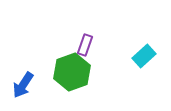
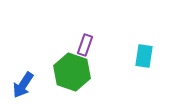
cyan rectangle: rotated 40 degrees counterclockwise
green hexagon: rotated 21 degrees counterclockwise
